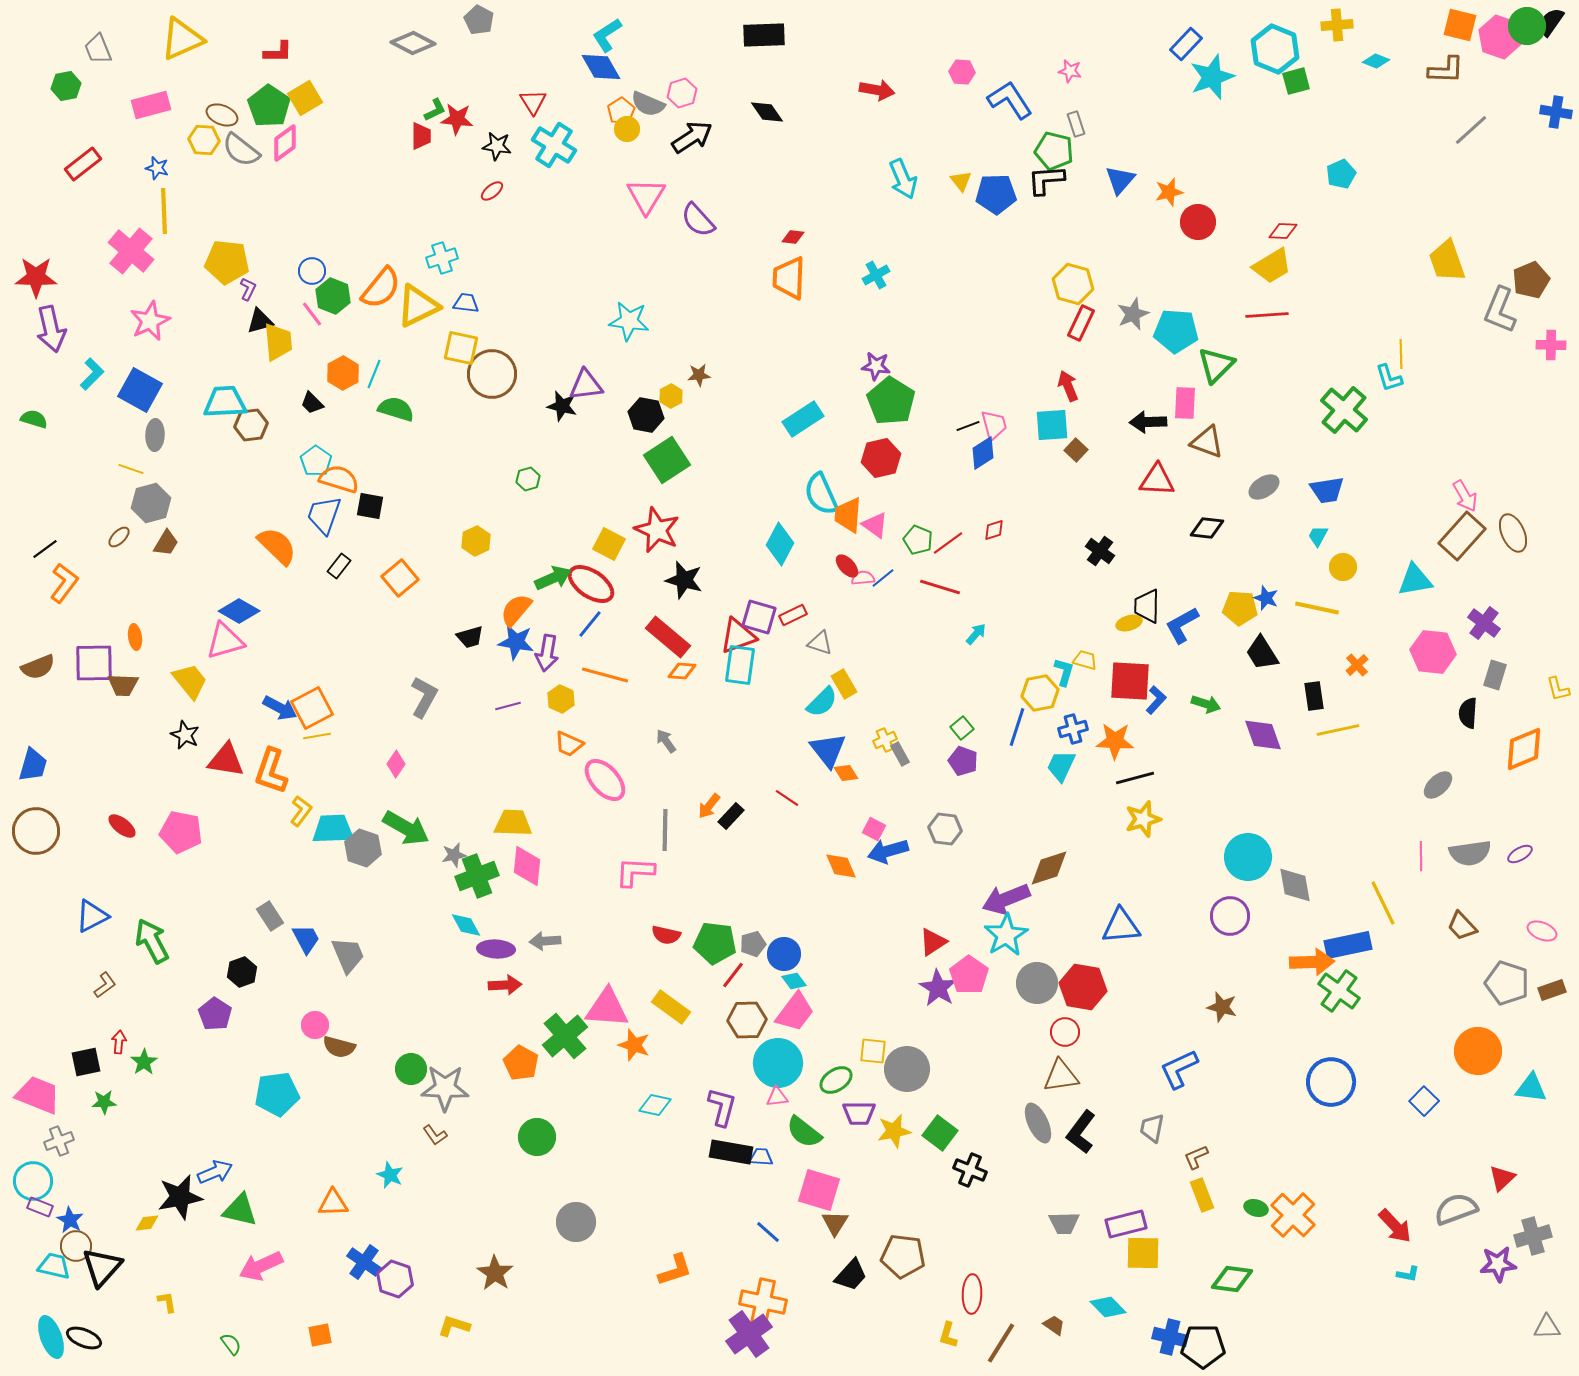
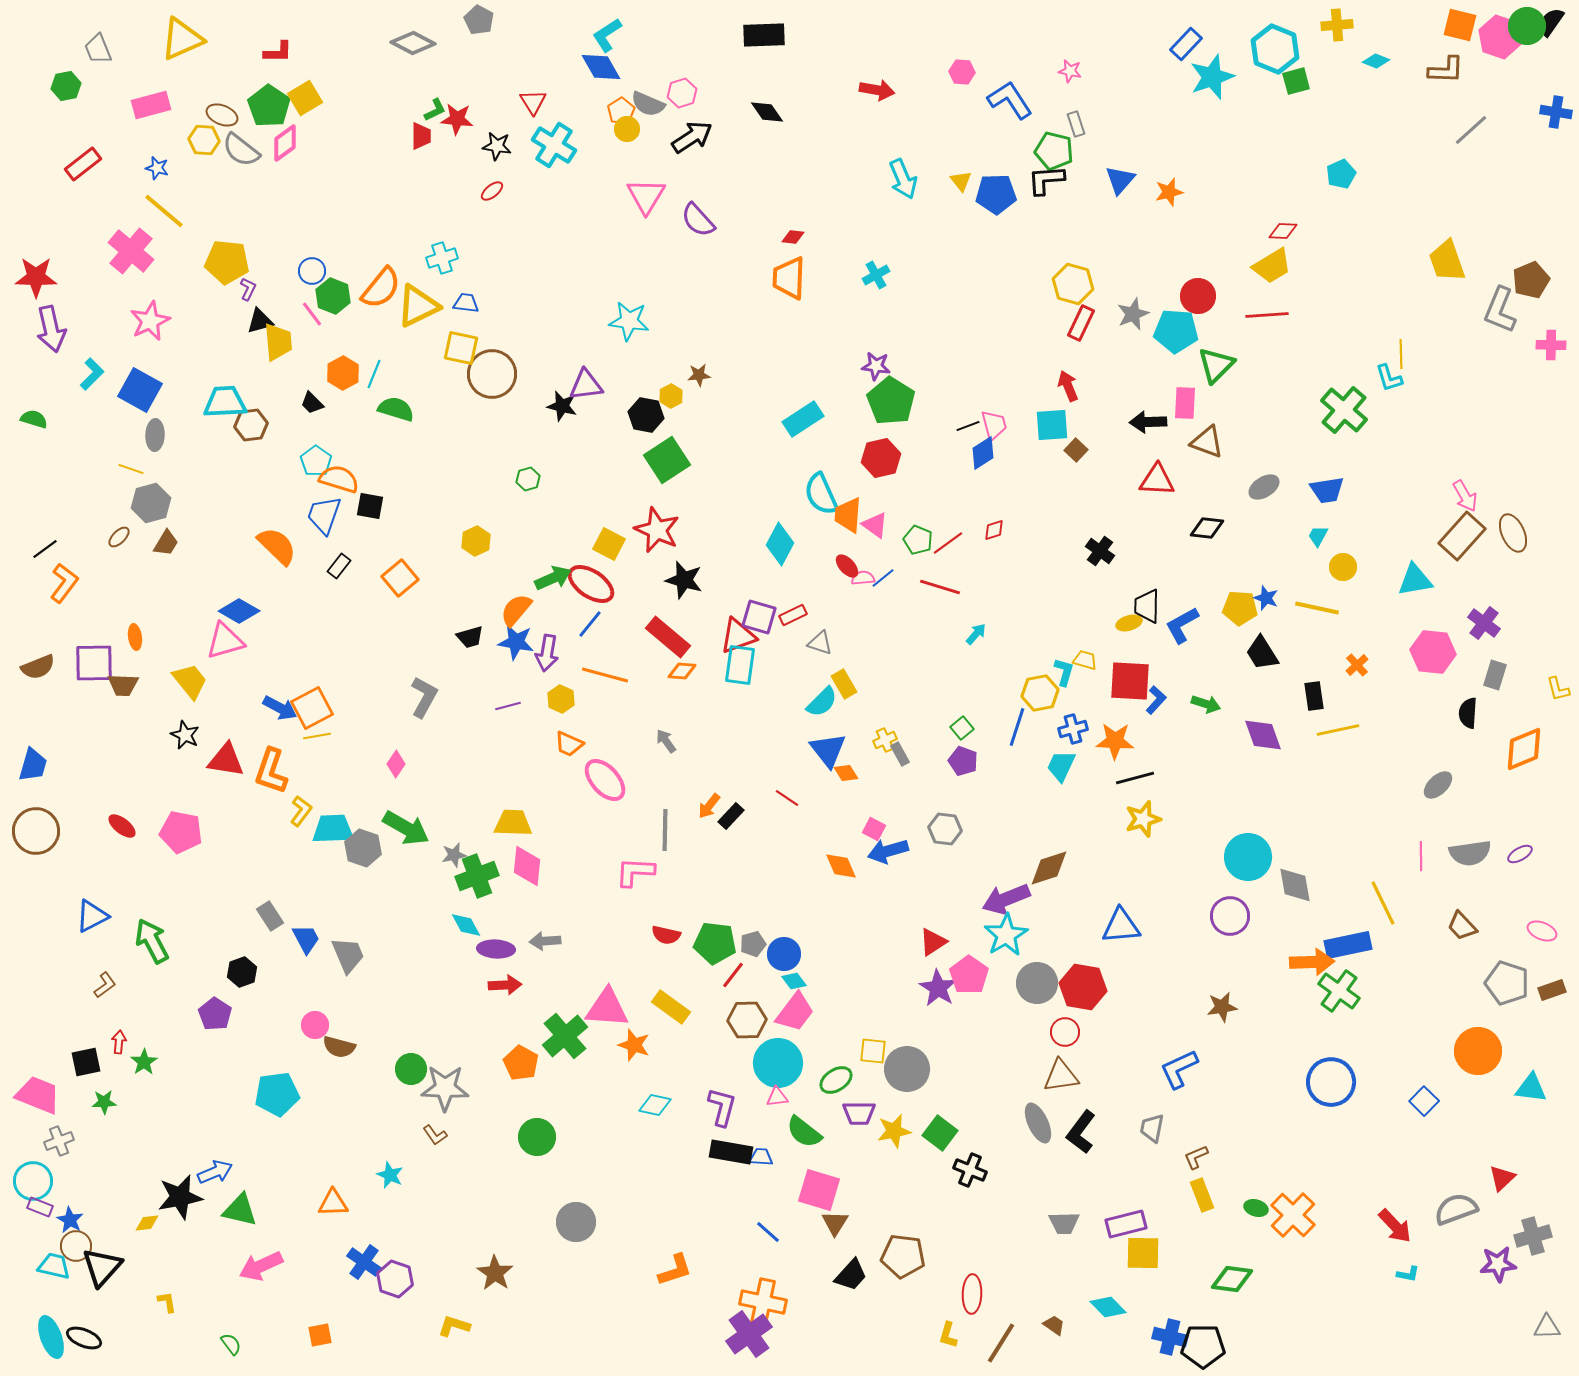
yellow line at (164, 211): rotated 48 degrees counterclockwise
red circle at (1198, 222): moved 74 px down
brown star at (1222, 1007): rotated 24 degrees counterclockwise
